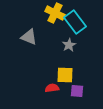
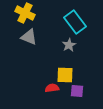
yellow cross: moved 30 px left
